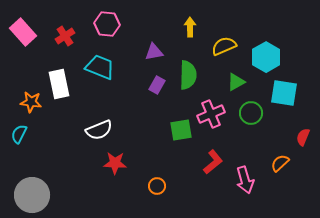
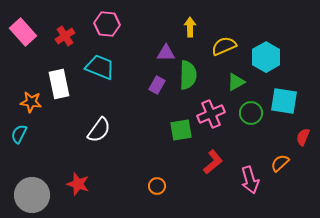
purple triangle: moved 12 px right, 1 px down; rotated 12 degrees clockwise
cyan square: moved 8 px down
white semicircle: rotated 32 degrees counterclockwise
red star: moved 37 px left, 21 px down; rotated 15 degrees clockwise
pink arrow: moved 5 px right
